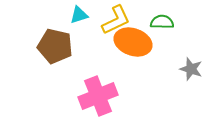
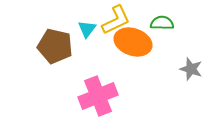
cyan triangle: moved 8 px right, 14 px down; rotated 36 degrees counterclockwise
green semicircle: moved 1 px down
